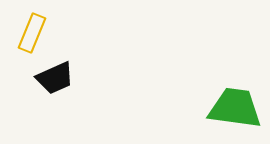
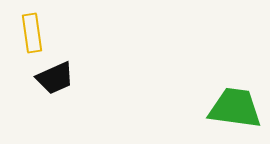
yellow rectangle: rotated 30 degrees counterclockwise
